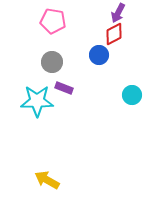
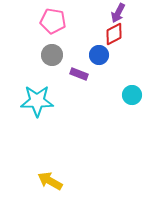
gray circle: moved 7 px up
purple rectangle: moved 15 px right, 14 px up
yellow arrow: moved 3 px right, 1 px down
